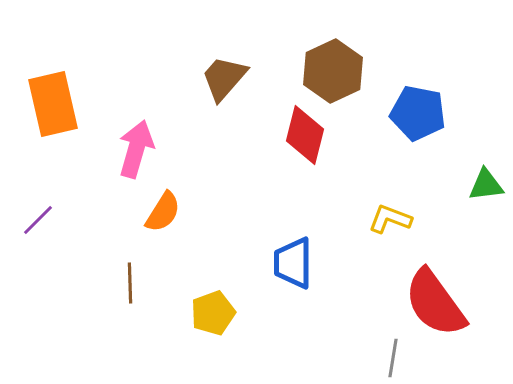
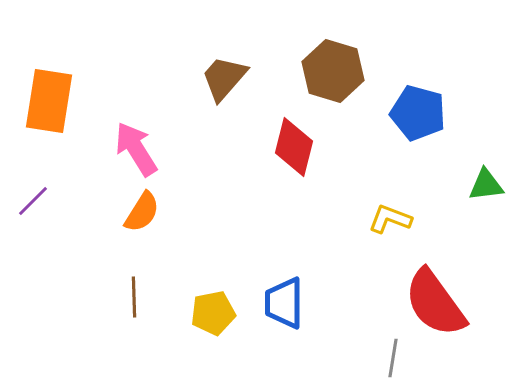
brown hexagon: rotated 18 degrees counterclockwise
orange rectangle: moved 4 px left, 3 px up; rotated 22 degrees clockwise
blue pentagon: rotated 4 degrees clockwise
red diamond: moved 11 px left, 12 px down
pink arrow: rotated 48 degrees counterclockwise
orange semicircle: moved 21 px left
purple line: moved 5 px left, 19 px up
blue trapezoid: moved 9 px left, 40 px down
brown line: moved 4 px right, 14 px down
yellow pentagon: rotated 9 degrees clockwise
